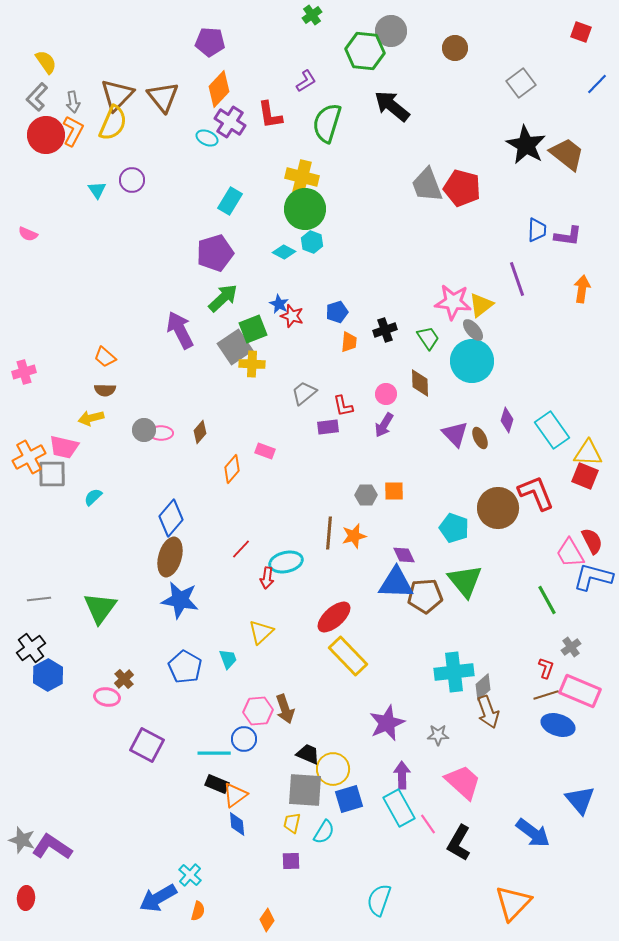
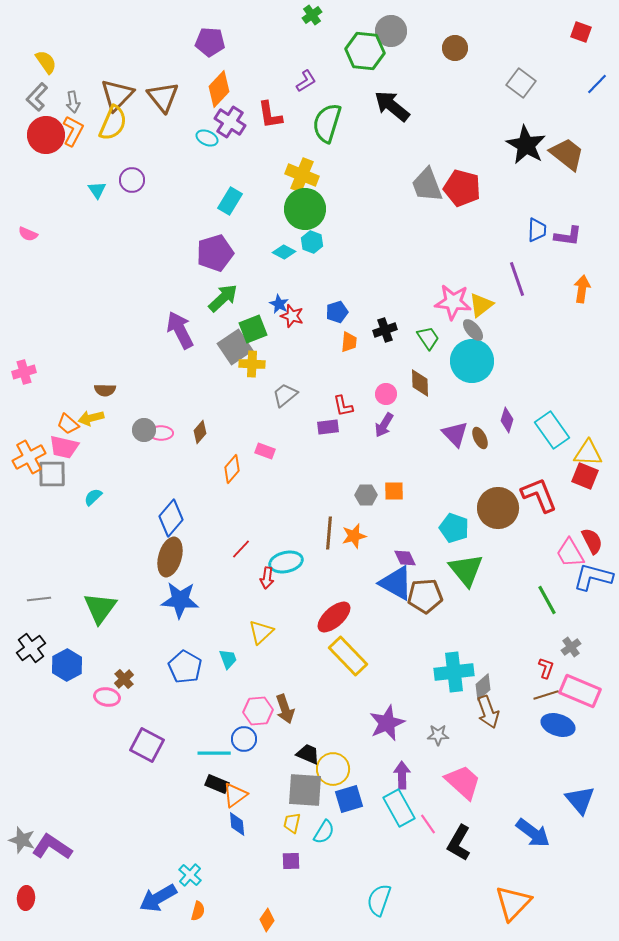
gray square at (521, 83): rotated 16 degrees counterclockwise
yellow cross at (302, 177): moved 2 px up; rotated 8 degrees clockwise
orange trapezoid at (105, 357): moved 37 px left, 67 px down
gray trapezoid at (304, 393): moved 19 px left, 2 px down
red L-shape at (536, 493): moved 3 px right, 2 px down
purple diamond at (404, 555): moved 1 px right, 3 px down
green triangle at (465, 581): moved 1 px right, 11 px up
blue triangle at (396, 583): rotated 27 degrees clockwise
blue star at (180, 600): rotated 6 degrees counterclockwise
blue hexagon at (48, 675): moved 19 px right, 10 px up
